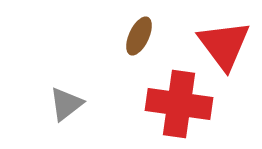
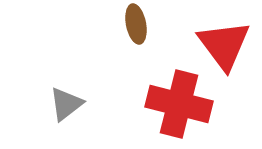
brown ellipse: moved 3 px left, 12 px up; rotated 36 degrees counterclockwise
red cross: rotated 6 degrees clockwise
